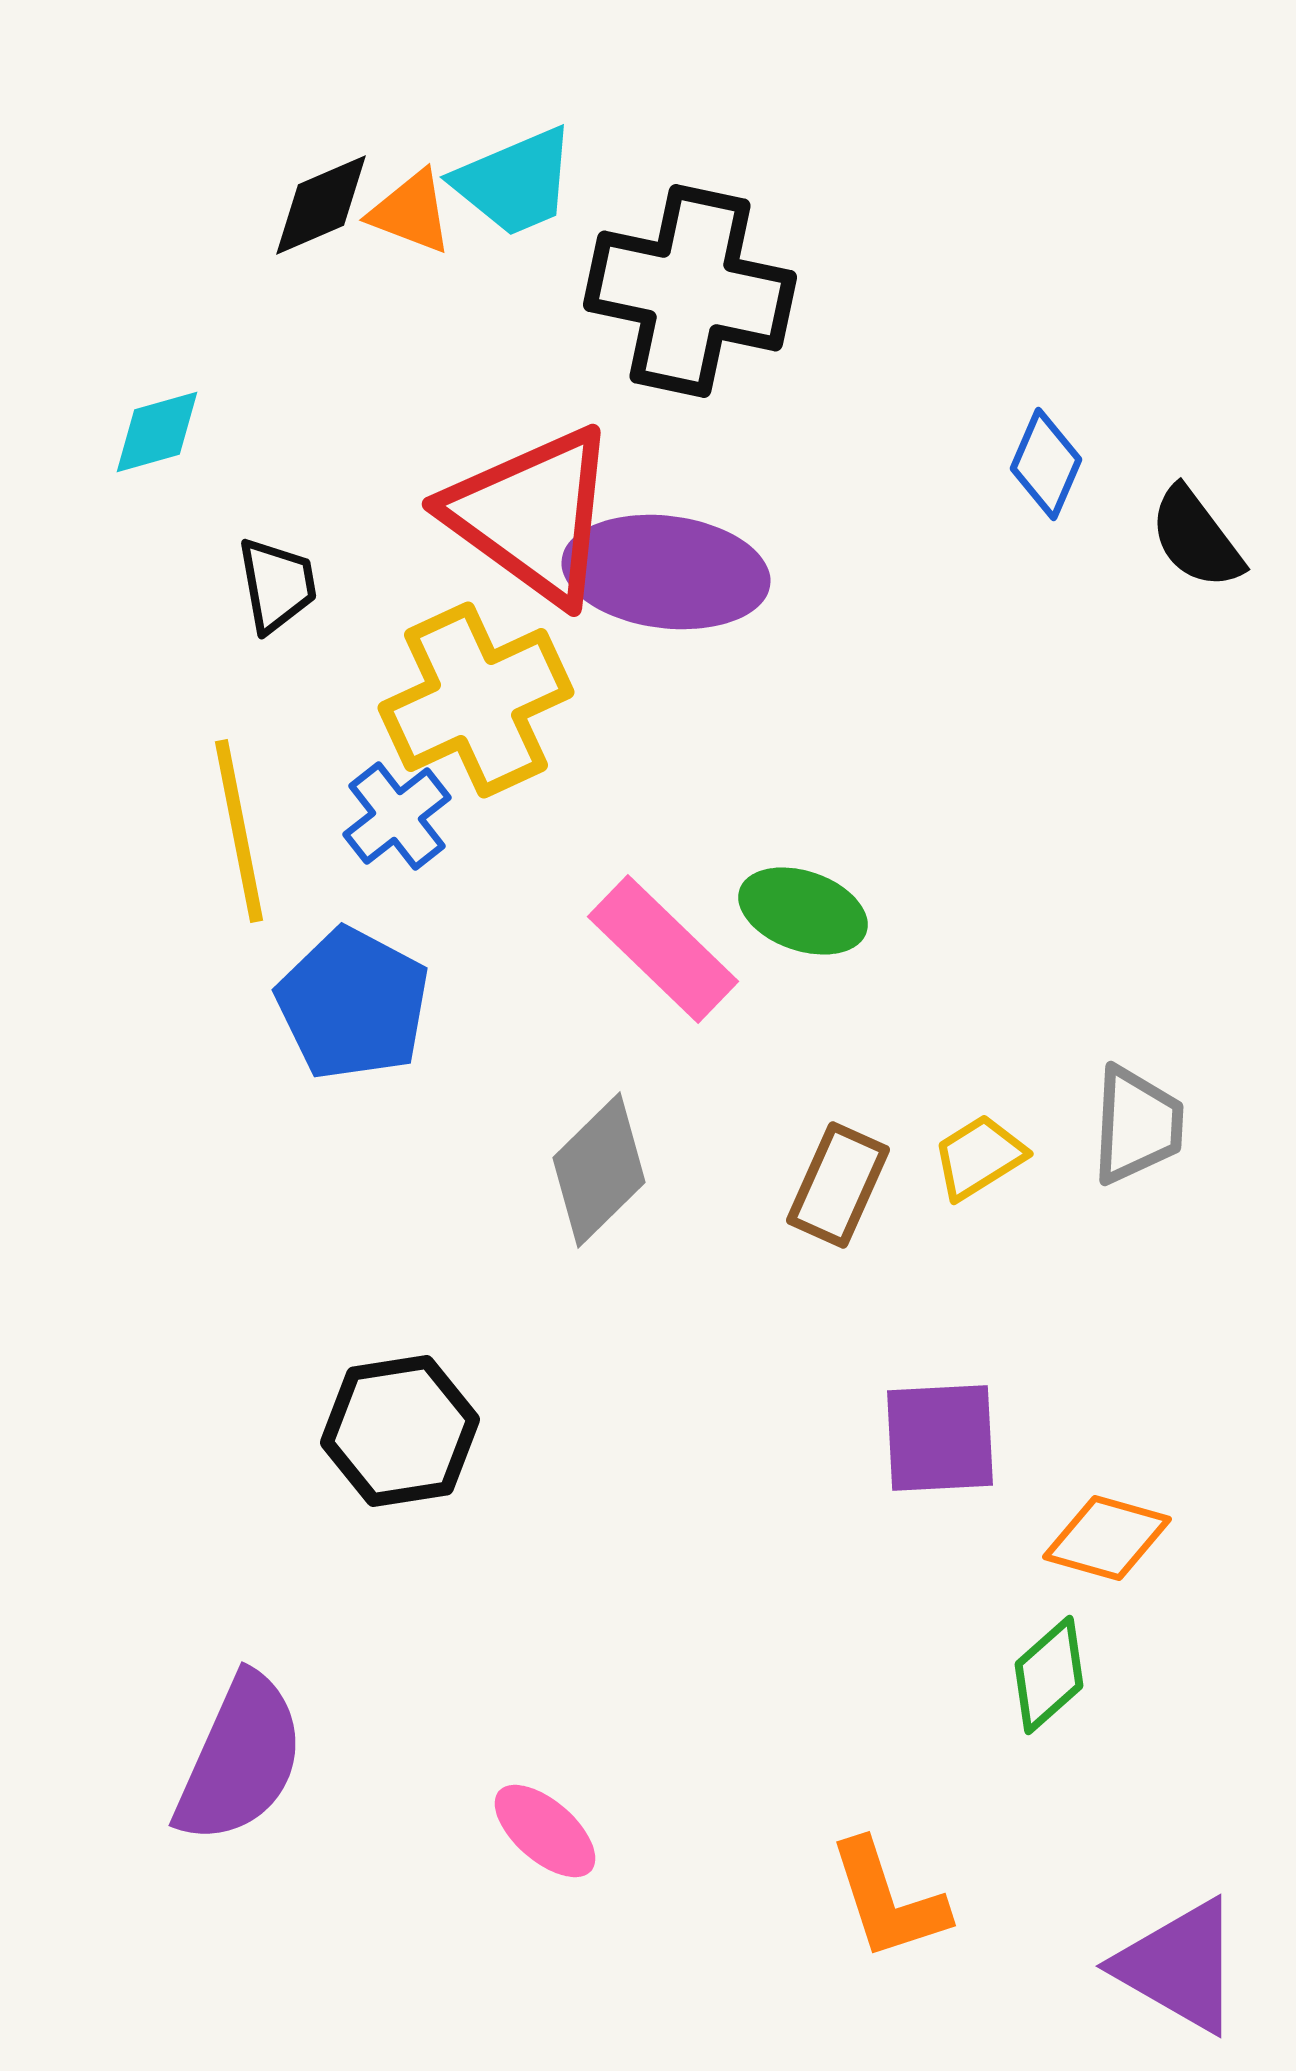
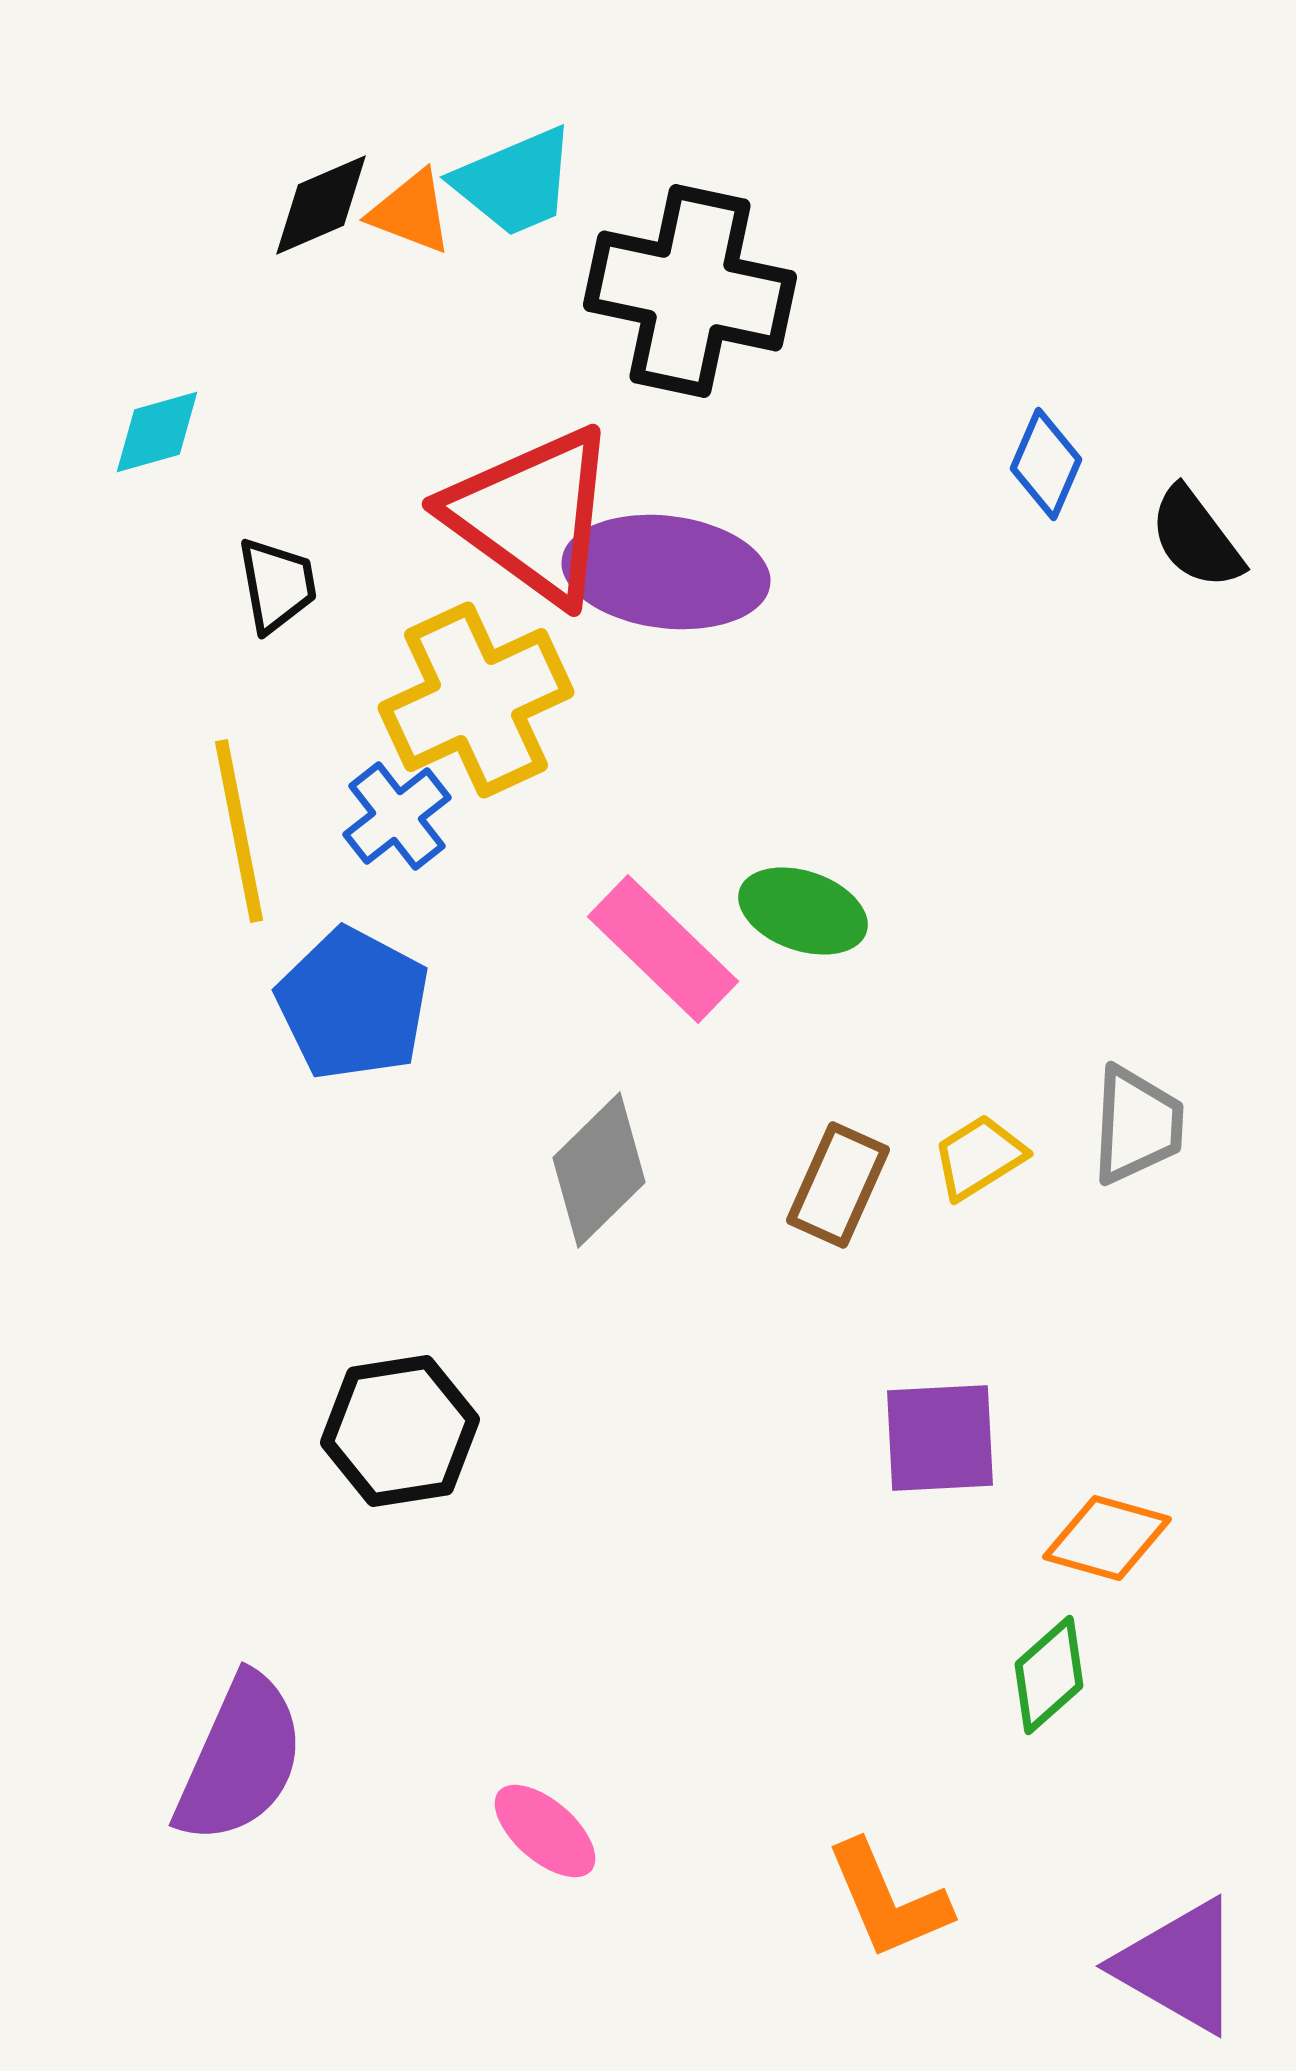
orange L-shape: rotated 5 degrees counterclockwise
